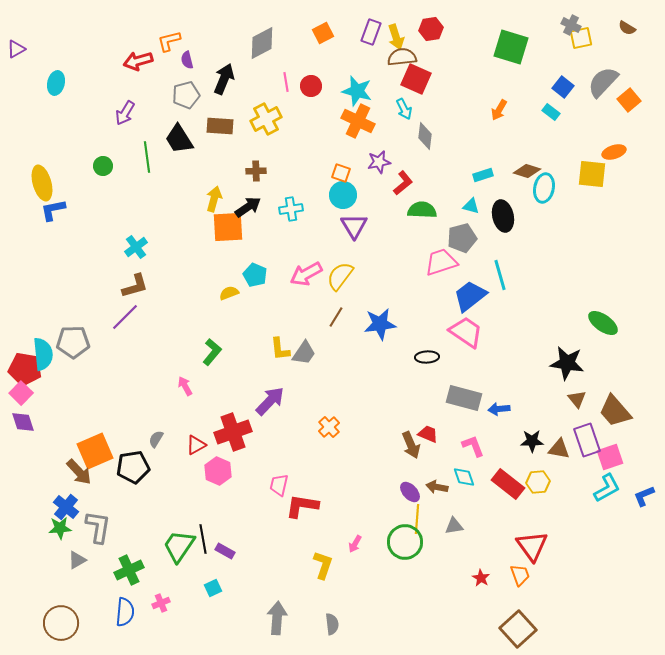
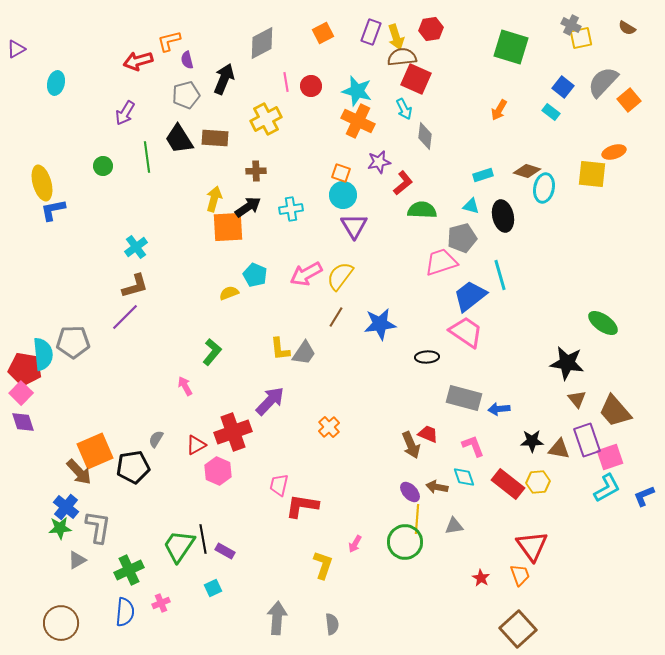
brown rectangle at (220, 126): moved 5 px left, 12 px down
